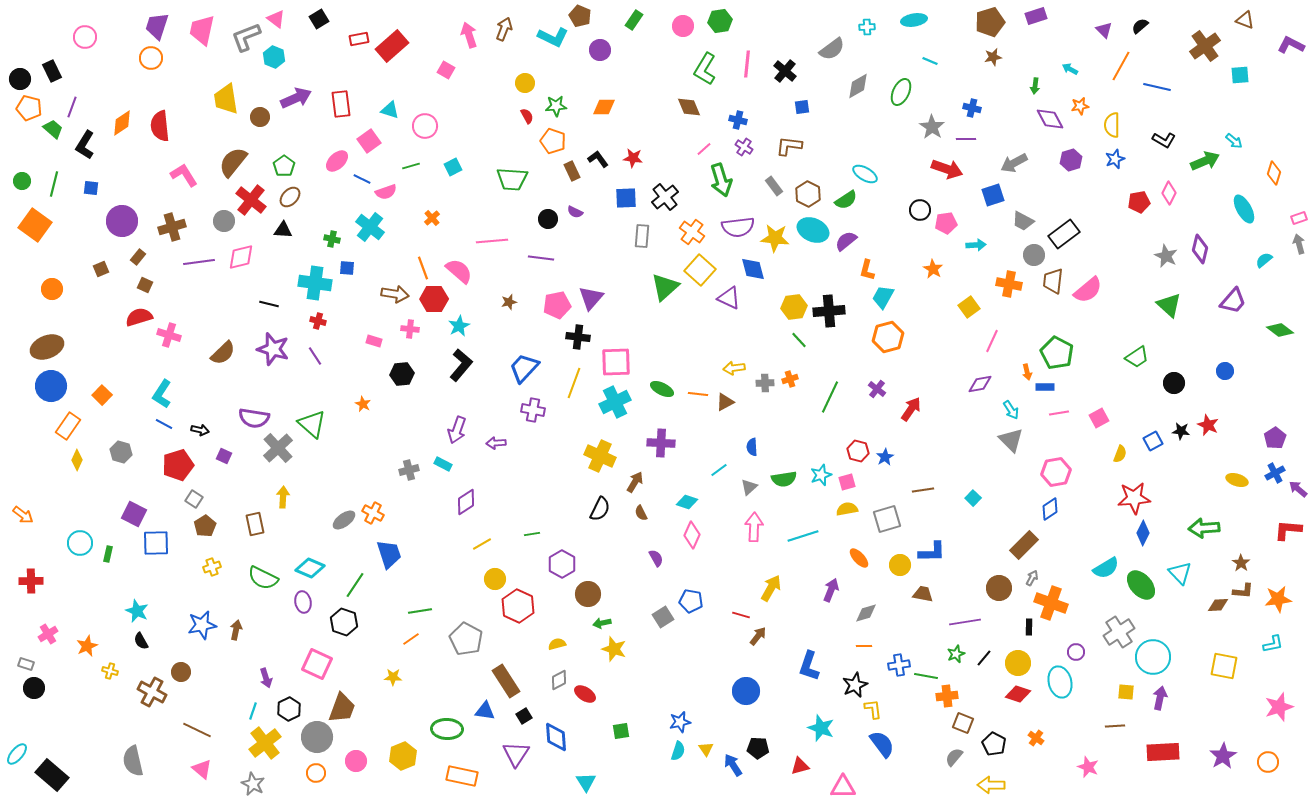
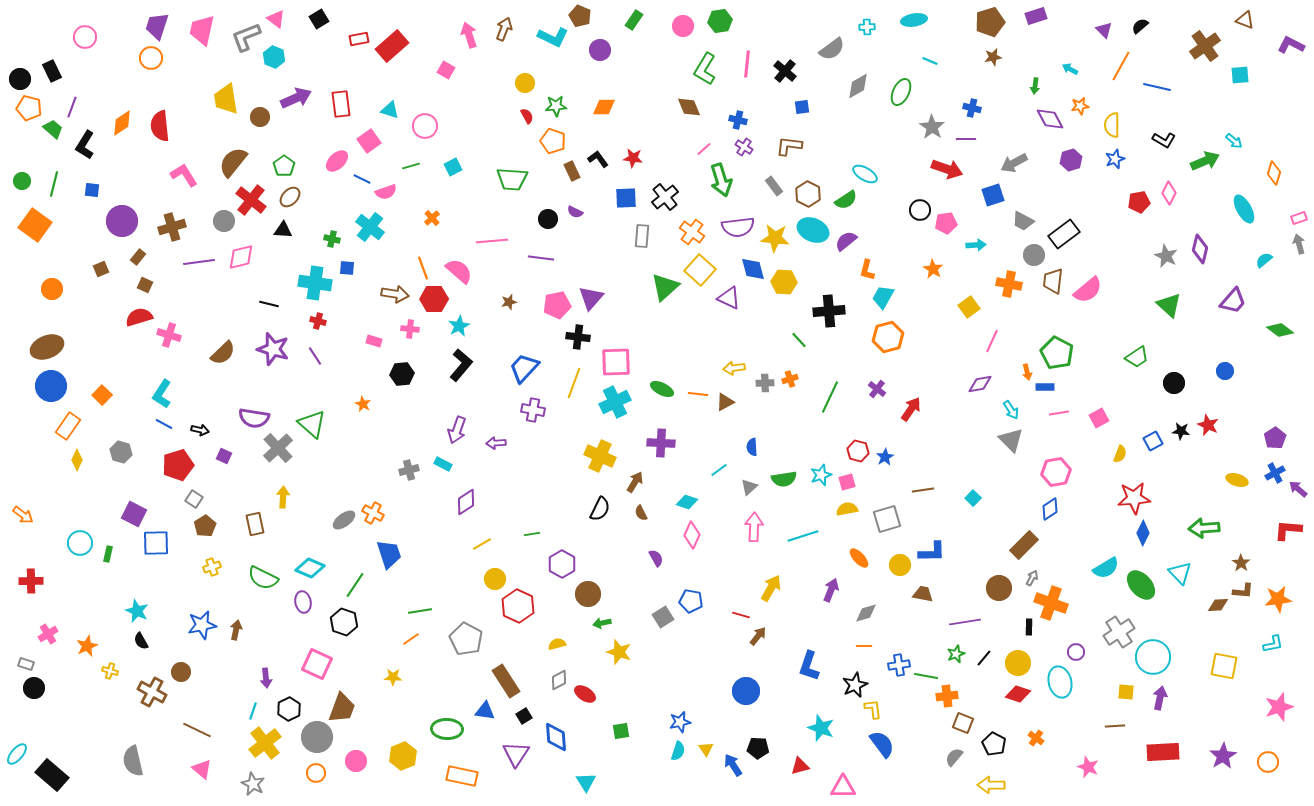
blue square at (91, 188): moved 1 px right, 2 px down
yellow hexagon at (794, 307): moved 10 px left, 25 px up; rotated 10 degrees clockwise
yellow star at (614, 649): moved 5 px right, 3 px down
purple arrow at (266, 678): rotated 12 degrees clockwise
